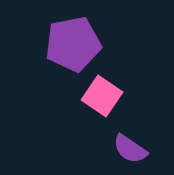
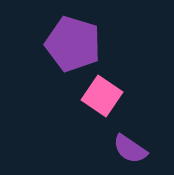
purple pentagon: rotated 28 degrees clockwise
